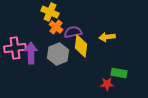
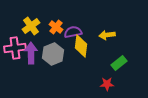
yellow cross: moved 19 px left, 14 px down; rotated 30 degrees clockwise
yellow arrow: moved 2 px up
gray hexagon: moved 5 px left
green rectangle: moved 10 px up; rotated 49 degrees counterclockwise
